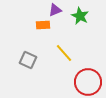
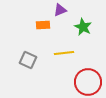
purple triangle: moved 5 px right
green star: moved 3 px right, 11 px down
yellow line: rotated 54 degrees counterclockwise
